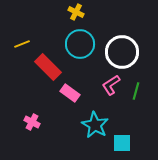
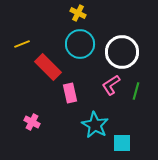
yellow cross: moved 2 px right, 1 px down
pink rectangle: rotated 42 degrees clockwise
